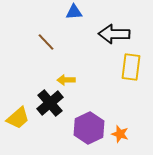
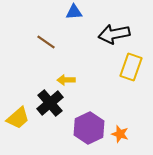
black arrow: rotated 12 degrees counterclockwise
brown line: rotated 12 degrees counterclockwise
yellow rectangle: rotated 12 degrees clockwise
